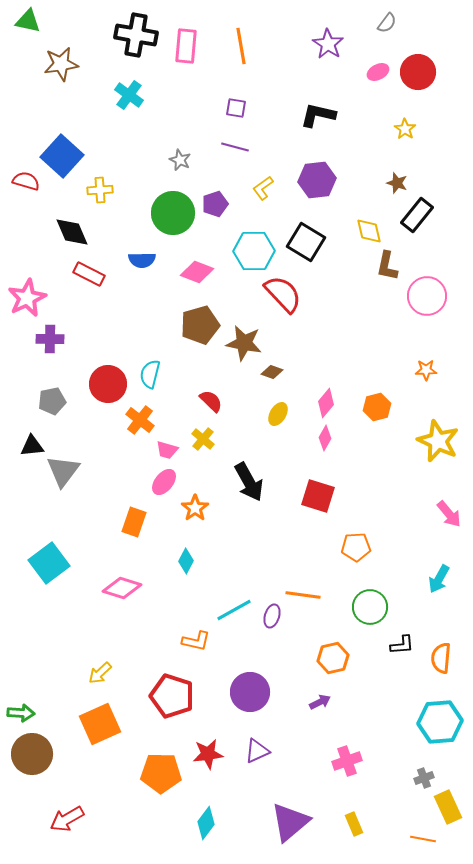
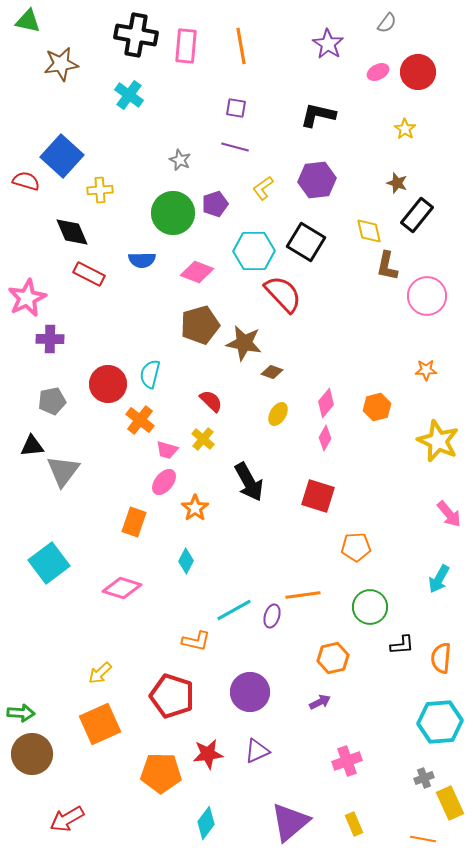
orange line at (303, 595): rotated 16 degrees counterclockwise
yellow rectangle at (448, 807): moved 2 px right, 4 px up
